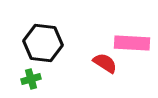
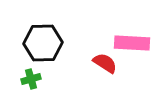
black hexagon: rotated 9 degrees counterclockwise
